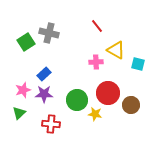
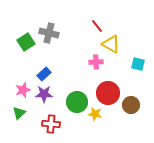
yellow triangle: moved 5 px left, 6 px up
green circle: moved 2 px down
